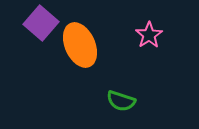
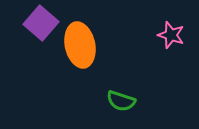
pink star: moved 22 px right; rotated 20 degrees counterclockwise
orange ellipse: rotated 12 degrees clockwise
